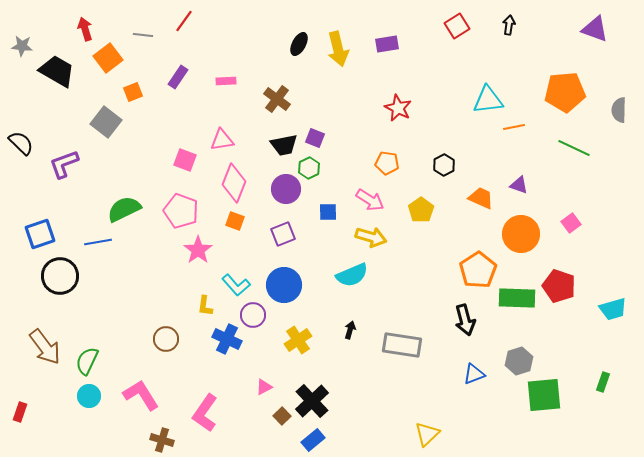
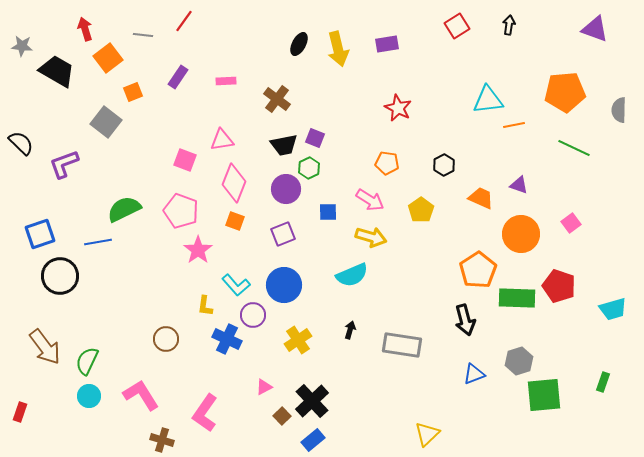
orange line at (514, 127): moved 2 px up
